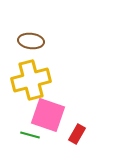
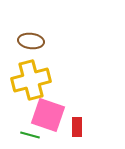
red rectangle: moved 7 px up; rotated 30 degrees counterclockwise
